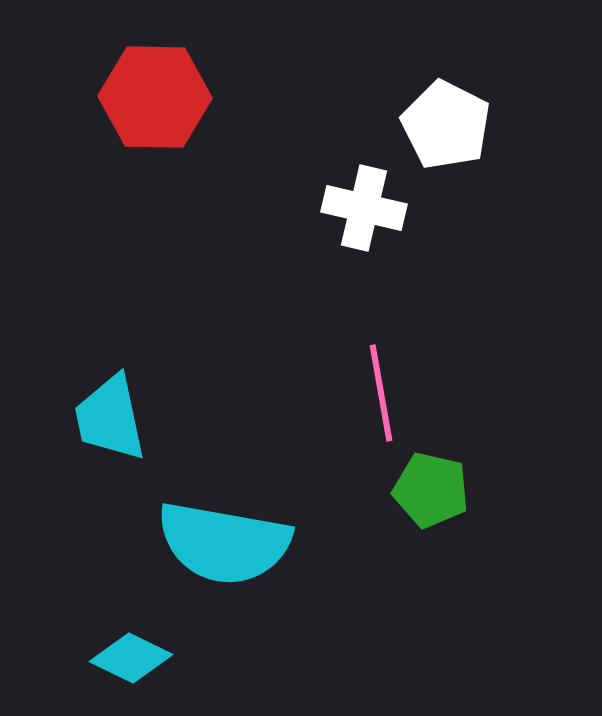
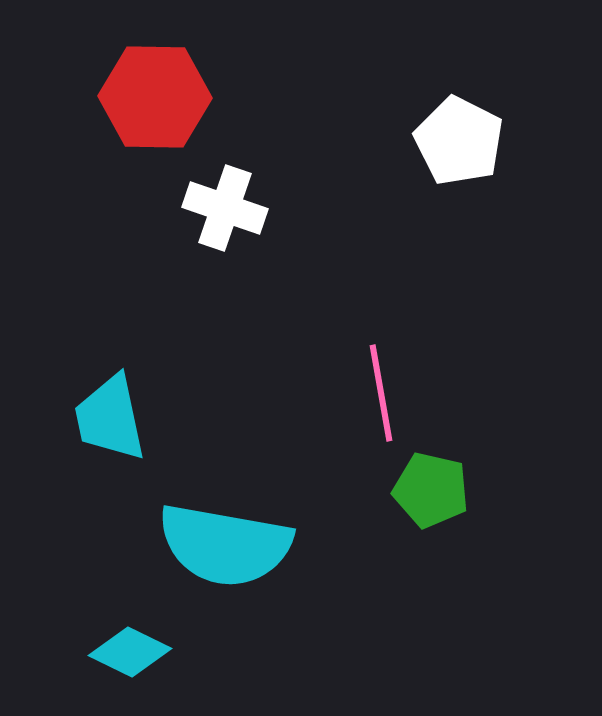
white pentagon: moved 13 px right, 16 px down
white cross: moved 139 px left; rotated 6 degrees clockwise
cyan semicircle: moved 1 px right, 2 px down
cyan diamond: moved 1 px left, 6 px up
